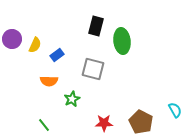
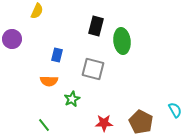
yellow semicircle: moved 2 px right, 34 px up
blue rectangle: rotated 40 degrees counterclockwise
